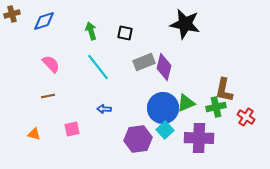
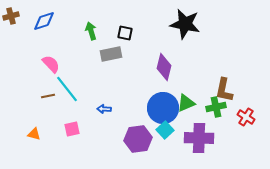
brown cross: moved 1 px left, 2 px down
gray rectangle: moved 33 px left, 8 px up; rotated 10 degrees clockwise
cyan line: moved 31 px left, 22 px down
